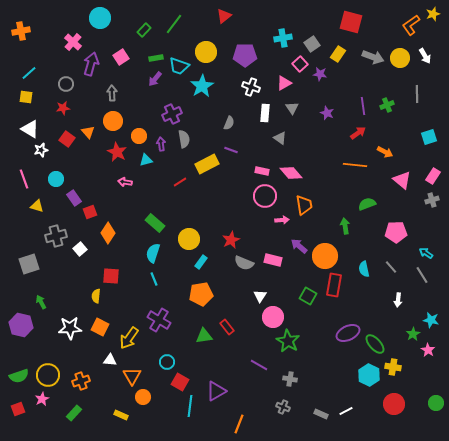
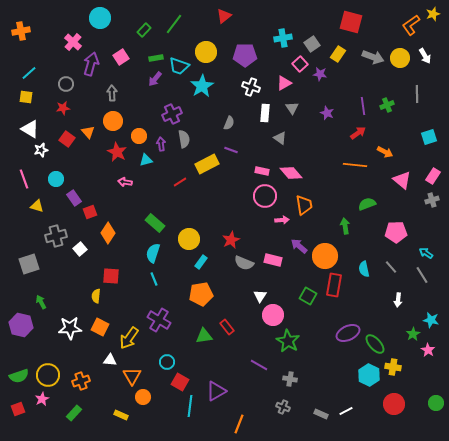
pink circle at (273, 317): moved 2 px up
